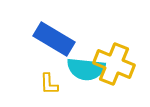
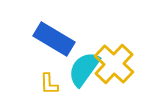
yellow cross: rotated 21 degrees clockwise
cyan semicircle: moved 2 px left; rotated 120 degrees clockwise
